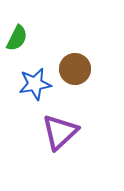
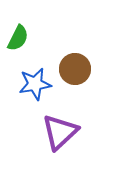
green semicircle: moved 1 px right
